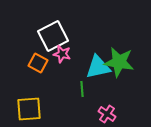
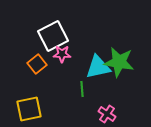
pink star: rotated 12 degrees counterclockwise
orange square: moved 1 px left, 1 px down; rotated 24 degrees clockwise
yellow square: rotated 8 degrees counterclockwise
